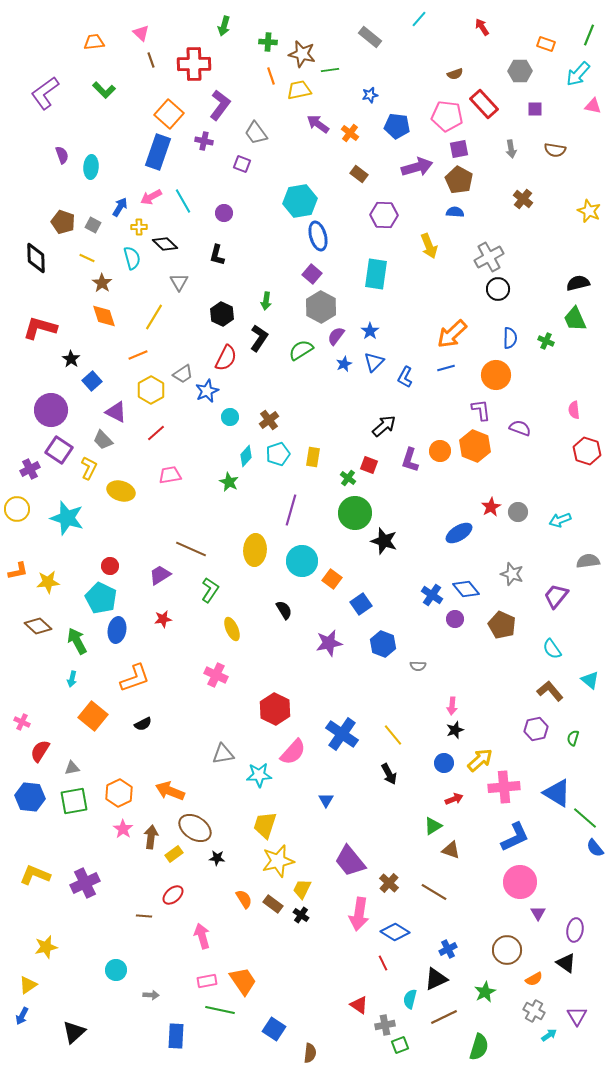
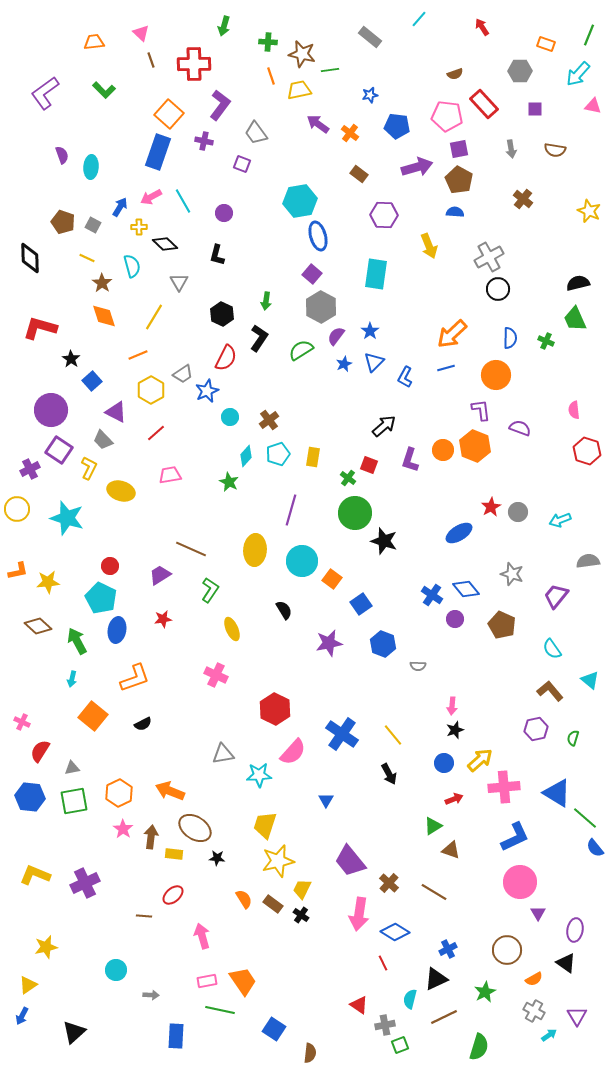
black diamond at (36, 258): moved 6 px left
cyan semicircle at (132, 258): moved 8 px down
orange circle at (440, 451): moved 3 px right, 1 px up
yellow rectangle at (174, 854): rotated 42 degrees clockwise
